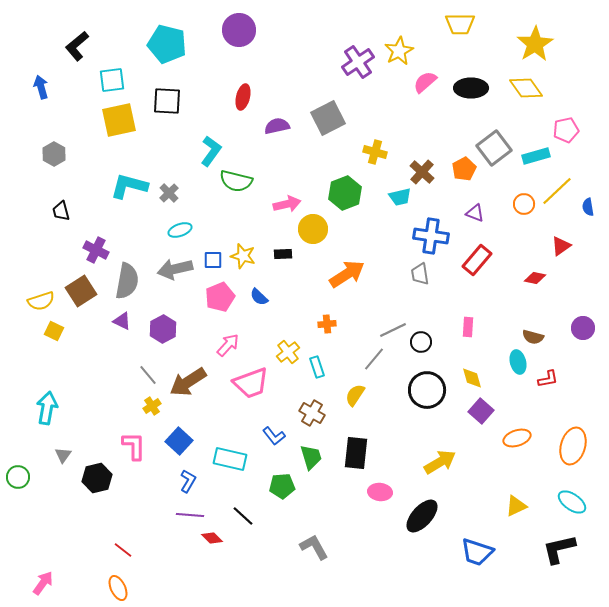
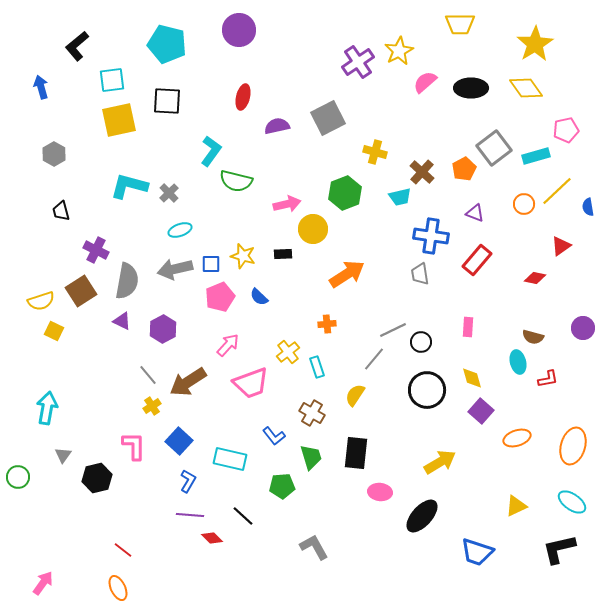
blue square at (213, 260): moved 2 px left, 4 px down
